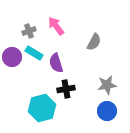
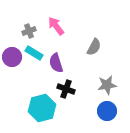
gray semicircle: moved 5 px down
black cross: rotated 30 degrees clockwise
